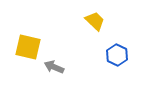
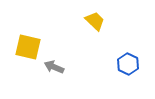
blue hexagon: moved 11 px right, 9 px down
